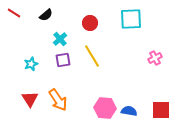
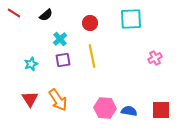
yellow line: rotated 20 degrees clockwise
